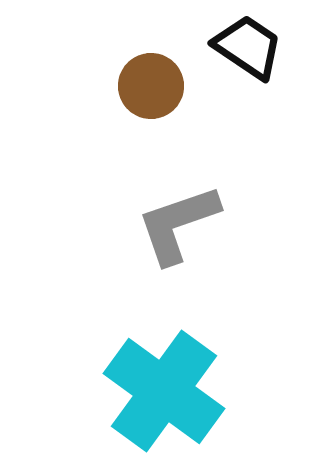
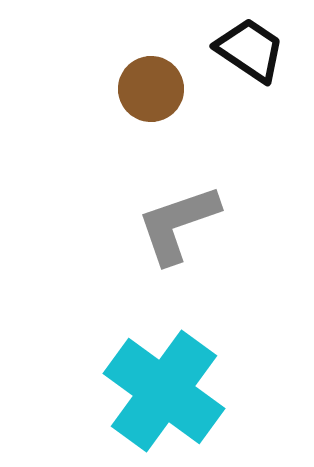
black trapezoid: moved 2 px right, 3 px down
brown circle: moved 3 px down
